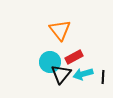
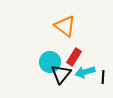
orange triangle: moved 5 px right, 4 px up; rotated 15 degrees counterclockwise
red rectangle: rotated 30 degrees counterclockwise
cyan arrow: moved 2 px right, 2 px up
